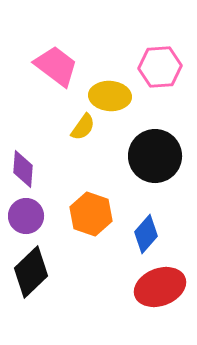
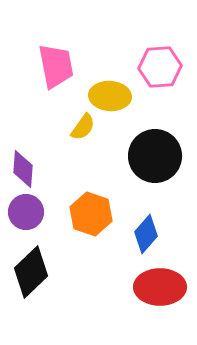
pink trapezoid: rotated 42 degrees clockwise
purple circle: moved 4 px up
red ellipse: rotated 21 degrees clockwise
